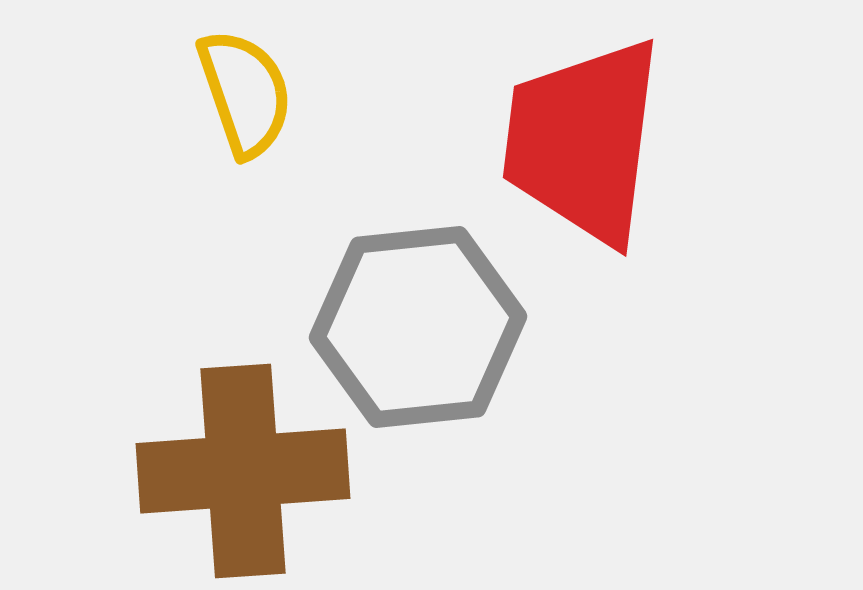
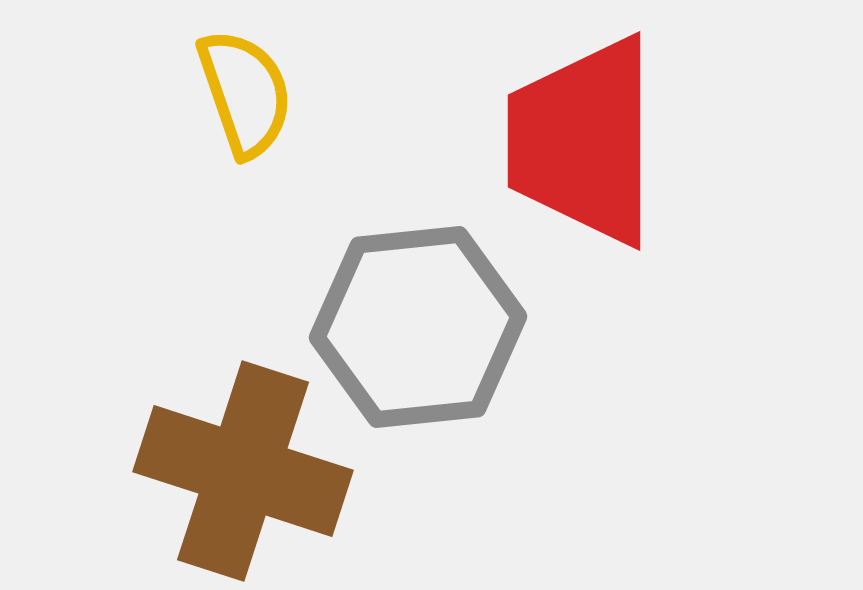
red trapezoid: rotated 7 degrees counterclockwise
brown cross: rotated 22 degrees clockwise
